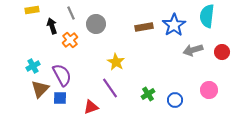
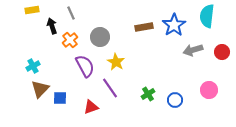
gray circle: moved 4 px right, 13 px down
purple semicircle: moved 23 px right, 9 px up
